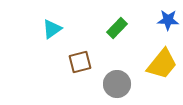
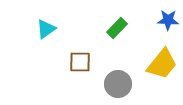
cyan triangle: moved 6 px left
brown square: rotated 15 degrees clockwise
gray circle: moved 1 px right
